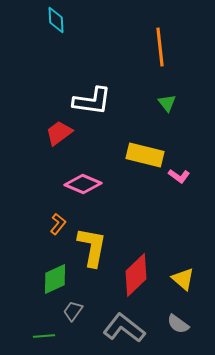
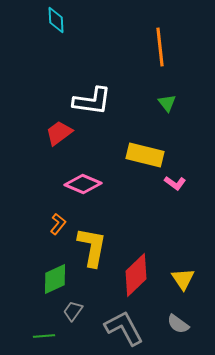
pink L-shape: moved 4 px left, 7 px down
yellow triangle: rotated 15 degrees clockwise
gray L-shape: rotated 24 degrees clockwise
